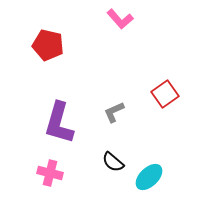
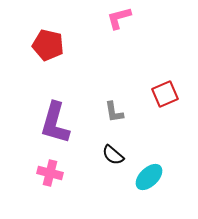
pink L-shape: moved 1 px left, 1 px up; rotated 116 degrees clockwise
red square: rotated 12 degrees clockwise
gray L-shape: rotated 75 degrees counterclockwise
purple L-shape: moved 4 px left
black semicircle: moved 7 px up
